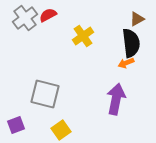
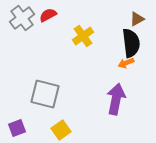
gray cross: moved 3 px left
purple square: moved 1 px right, 3 px down
